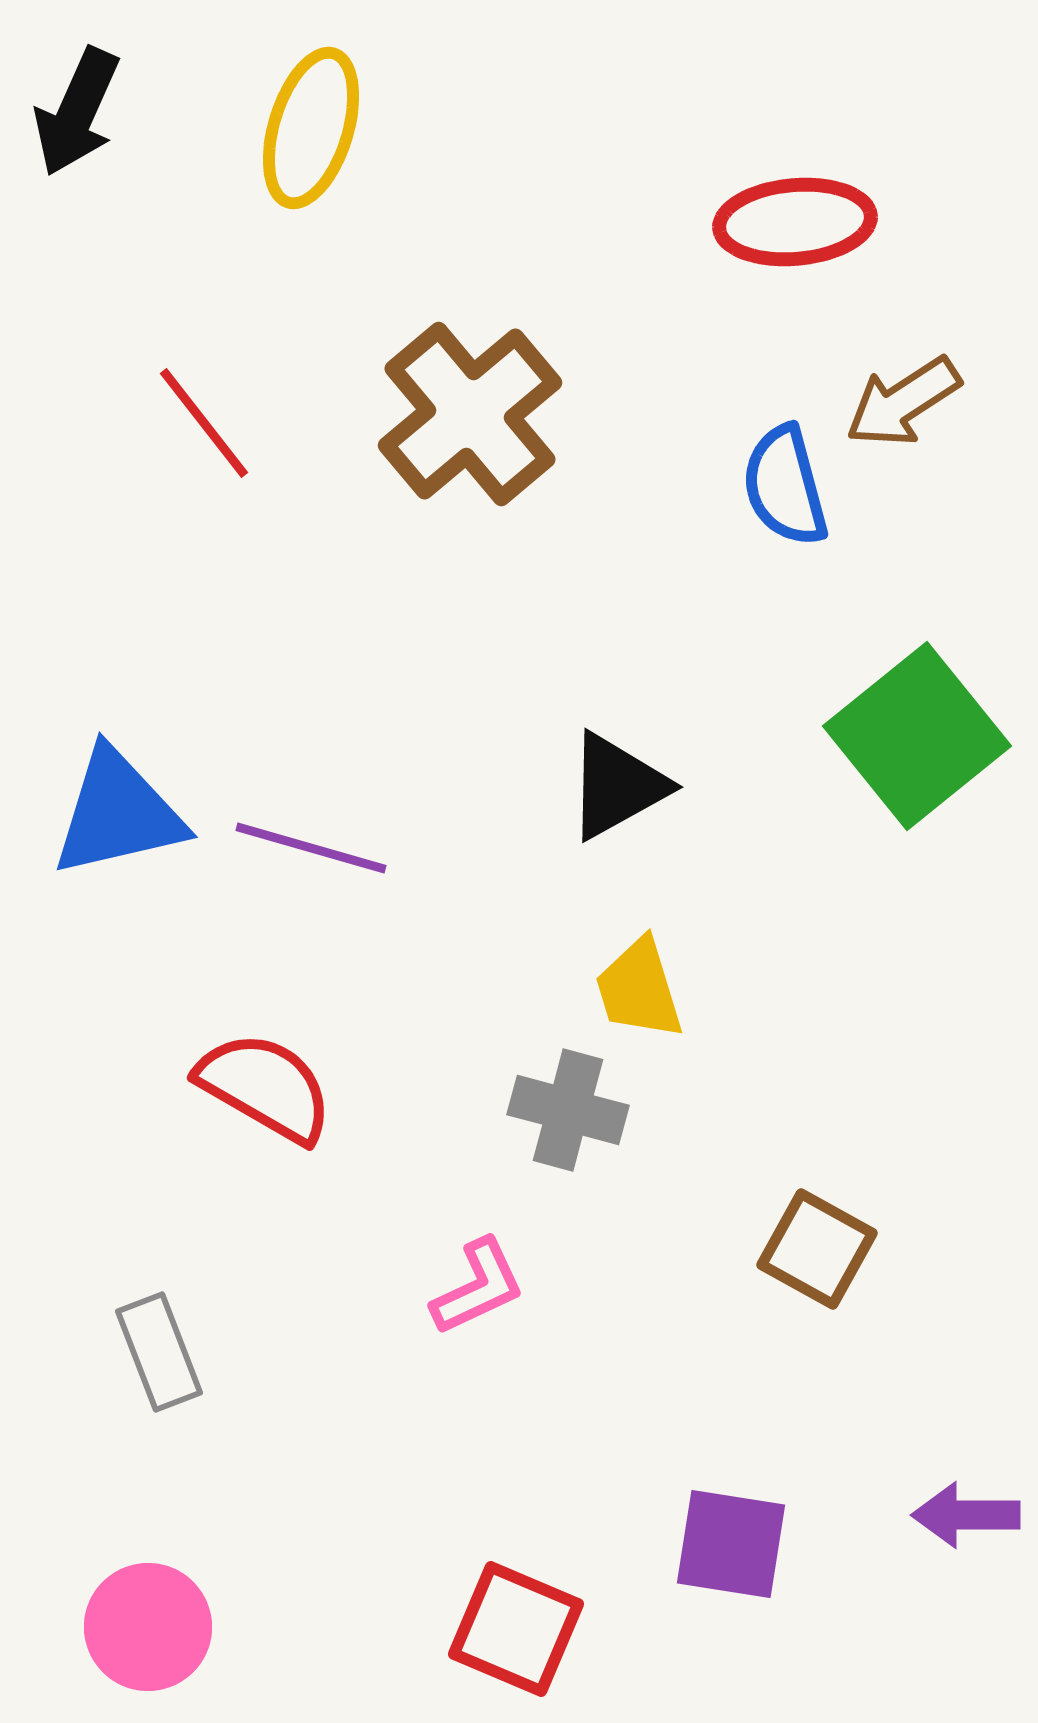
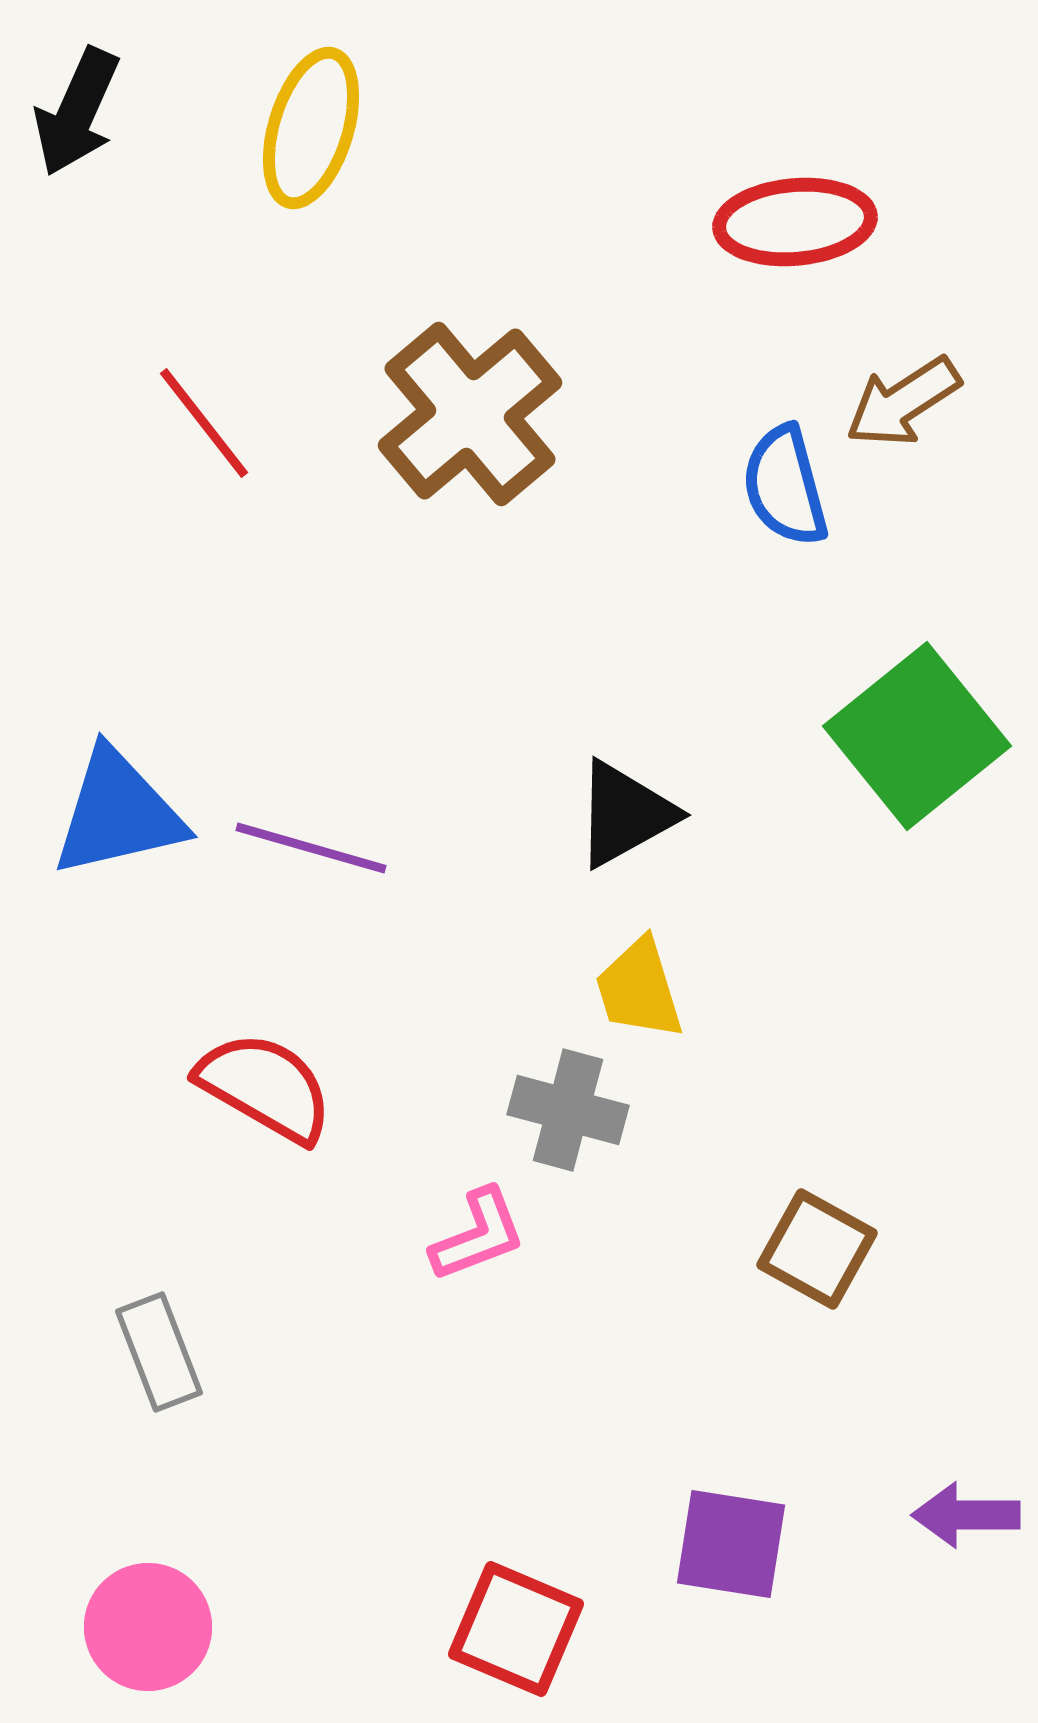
black triangle: moved 8 px right, 28 px down
pink L-shape: moved 52 px up; rotated 4 degrees clockwise
